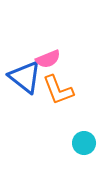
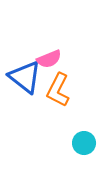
pink semicircle: moved 1 px right
orange L-shape: rotated 48 degrees clockwise
